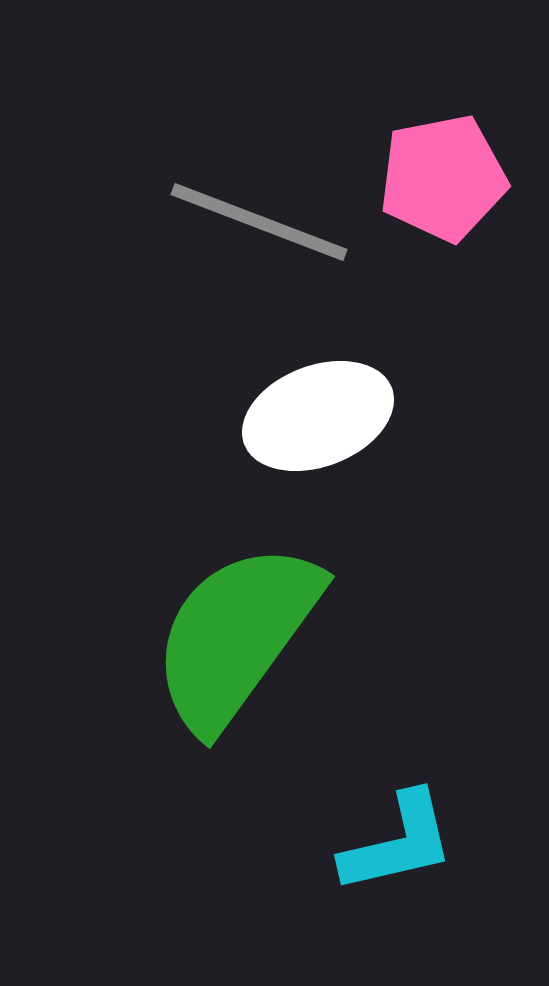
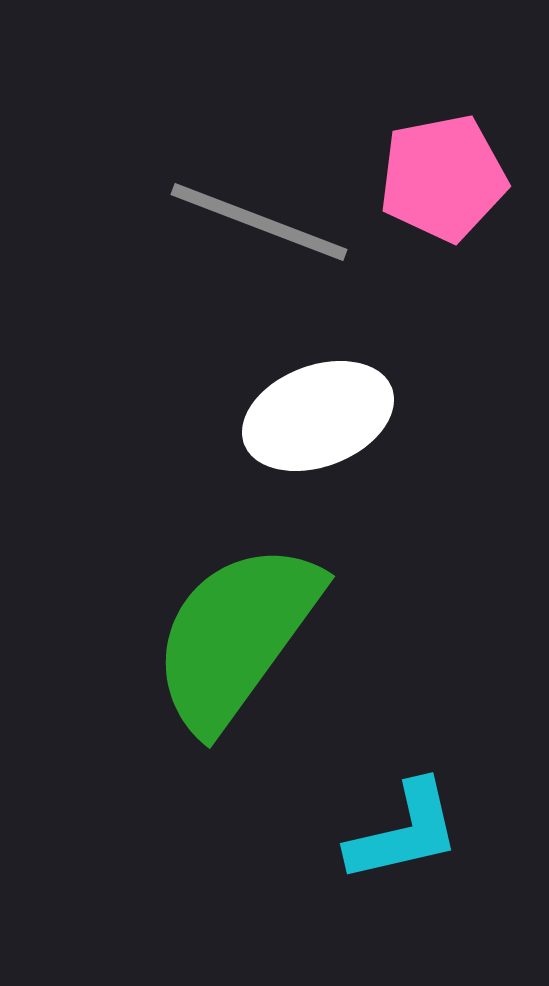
cyan L-shape: moved 6 px right, 11 px up
